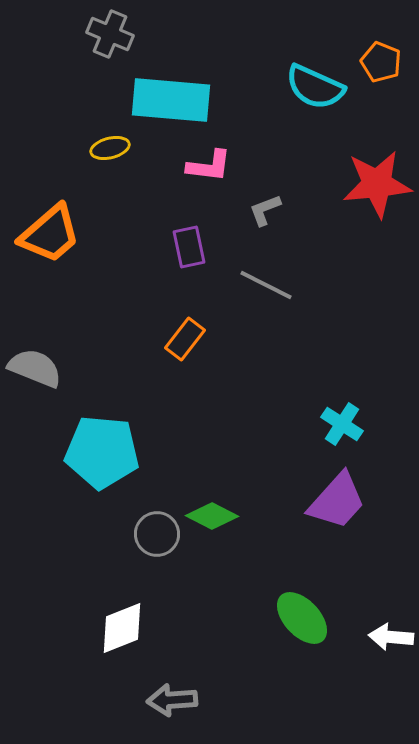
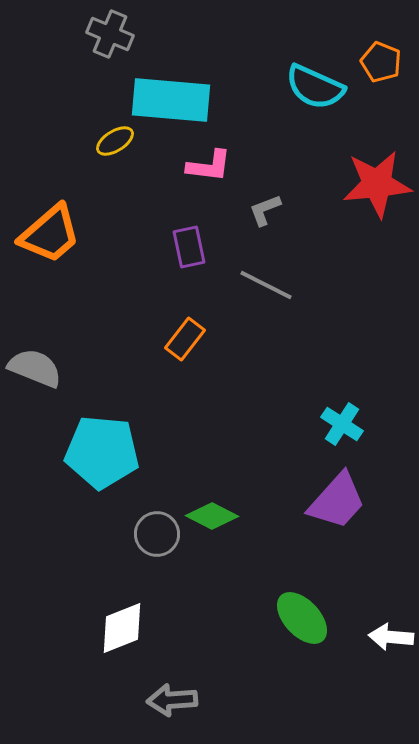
yellow ellipse: moved 5 px right, 7 px up; rotated 18 degrees counterclockwise
